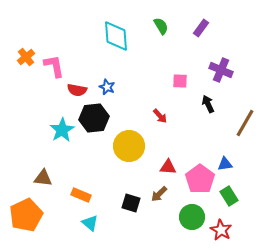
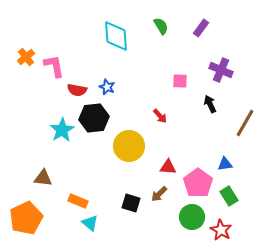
black arrow: moved 2 px right
pink pentagon: moved 2 px left, 4 px down
orange rectangle: moved 3 px left, 6 px down
orange pentagon: moved 3 px down
